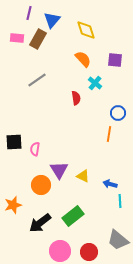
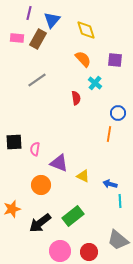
purple triangle: moved 7 px up; rotated 36 degrees counterclockwise
orange star: moved 1 px left, 4 px down
